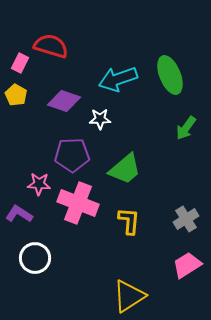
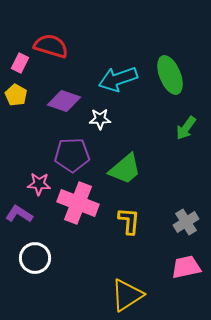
gray cross: moved 3 px down
pink trapezoid: moved 1 px left, 2 px down; rotated 20 degrees clockwise
yellow triangle: moved 2 px left, 1 px up
